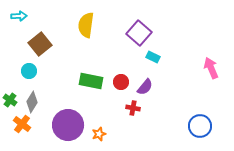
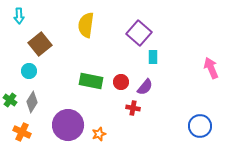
cyan arrow: rotated 91 degrees clockwise
cyan rectangle: rotated 64 degrees clockwise
orange cross: moved 8 px down; rotated 12 degrees counterclockwise
